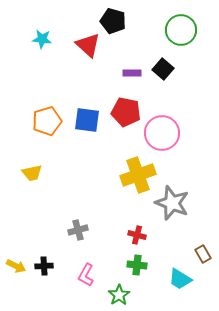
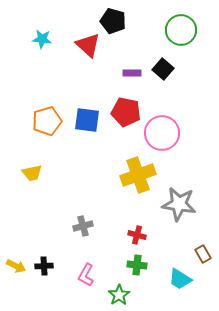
gray star: moved 7 px right, 1 px down; rotated 12 degrees counterclockwise
gray cross: moved 5 px right, 4 px up
